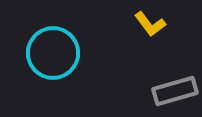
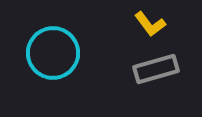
gray rectangle: moved 19 px left, 22 px up
